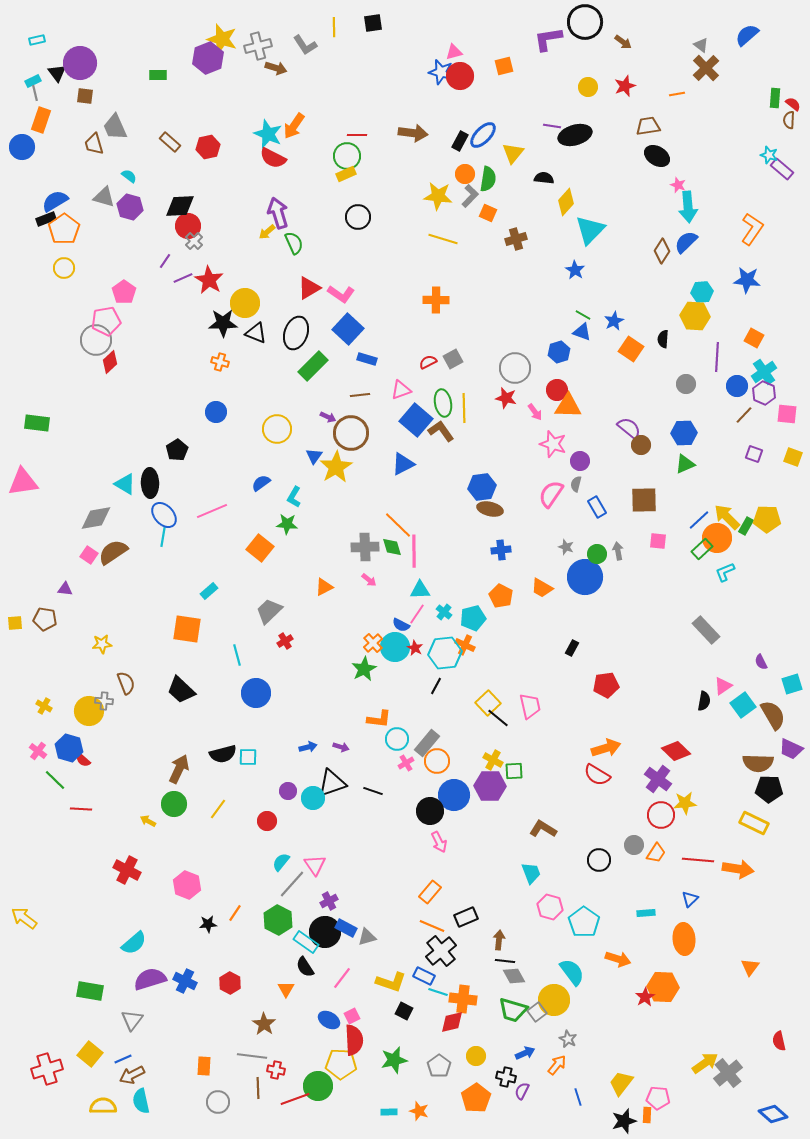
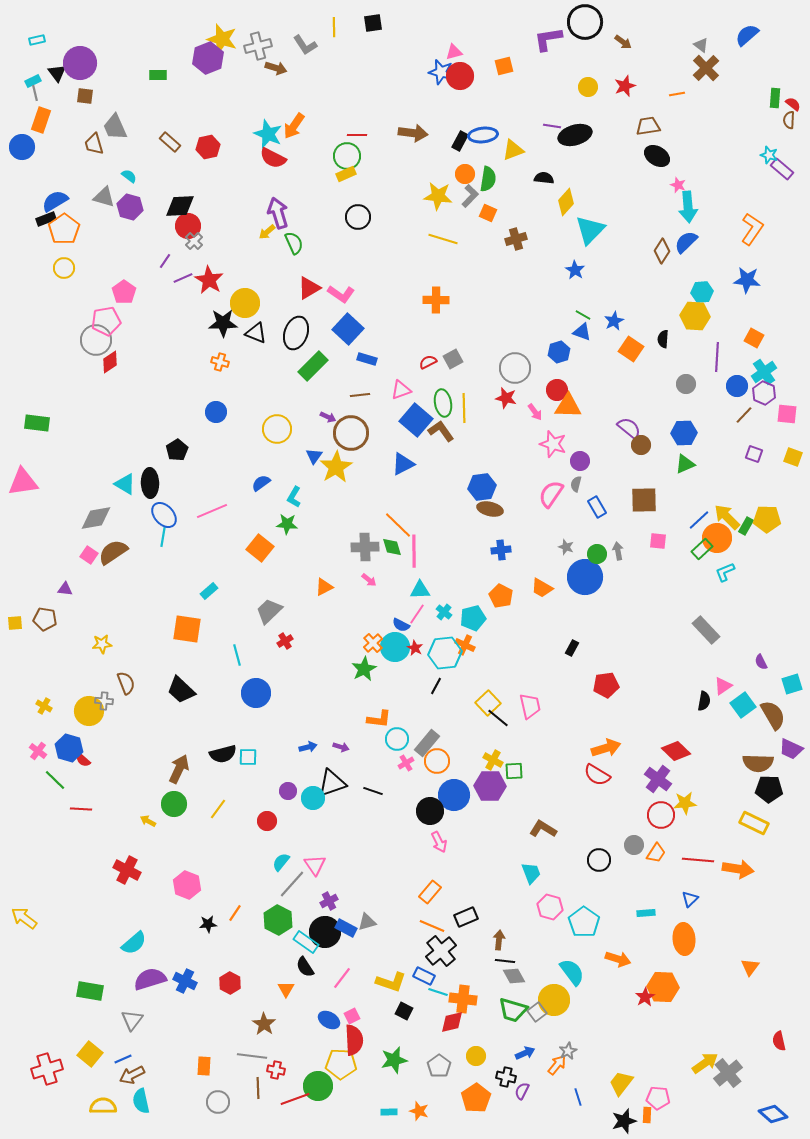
blue ellipse at (483, 135): rotated 40 degrees clockwise
yellow triangle at (513, 153): moved 3 px up; rotated 30 degrees clockwise
red diamond at (110, 362): rotated 10 degrees clockwise
gray triangle at (367, 937): moved 15 px up
gray star at (568, 1039): moved 12 px down; rotated 18 degrees clockwise
